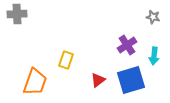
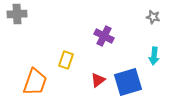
purple cross: moved 23 px left, 9 px up; rotated 30 degrees counterclockwise
blue square: moved 3 px left, 2 px down
